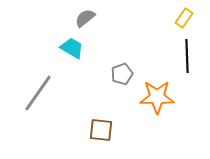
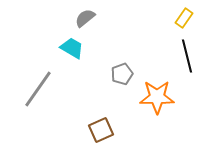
black line: rotated 12 degrees counterclockwise
gray line: moved 4 px up
brown square: rotated 30 degrees counterclockwise
